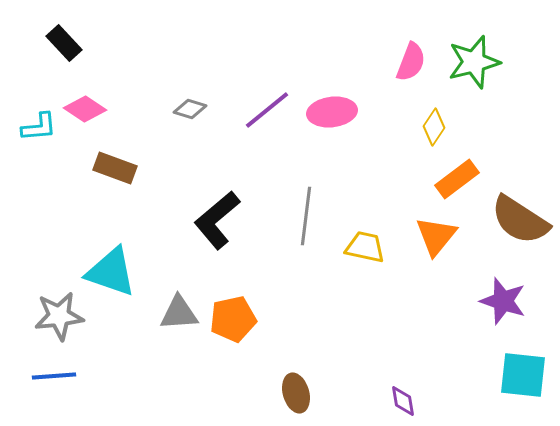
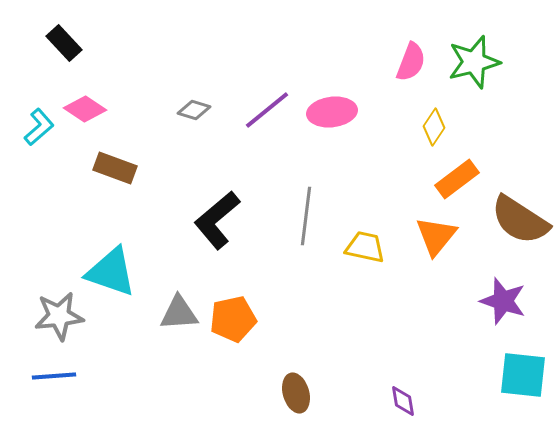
gray diamond: moved 4 px right, 1 px down
cyan L-shape: rotated 36 degrees counterclockwise
